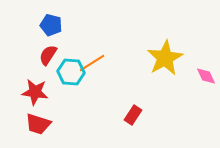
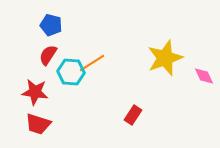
yellow star: rotated 9 degrees clockwise
pink diamond: moved 2 px left
